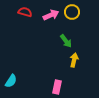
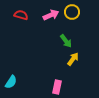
red semicircle: moved 4 px left, 3 px down
yellow arrow: moved 1 px left, 1 px up; rotated 24 degrees clockwise
cyan semicircle: moved 1 px down
